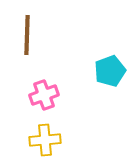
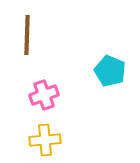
cyan pentagon: rotated 28 degrees counterclockwise
